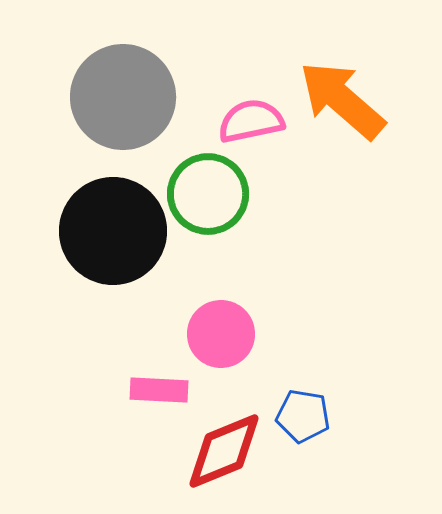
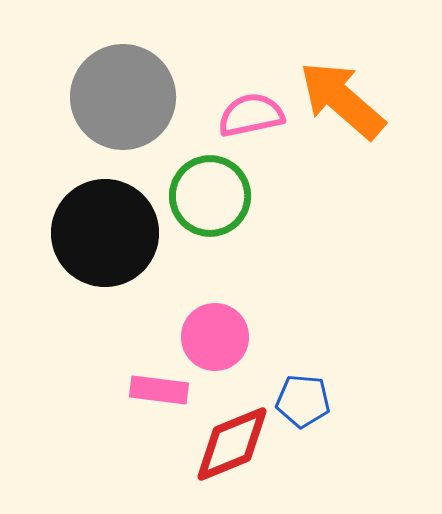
pink semicircle: moved 6 px up
green circle: moved 2 px right, 2 px down
black circle: moved 8 px left, 2 px down
pink circle: moved 6 px left, 3 px down
pink rectangle: rotated 4 degrees clockwise
blue pentagon: moved 15 px up; rotated 4 degrees counterclockwise
red diamond: moved 8 px right, 7 px up
